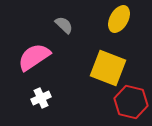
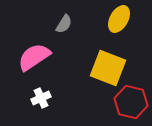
gray semicircle: moved 1 px up; rotated 78 degrees clockwise
